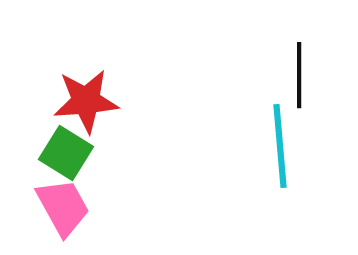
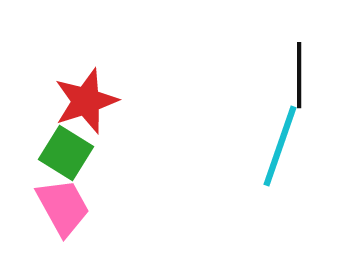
red star: rotated 14 degrees counterclockwise
cyan line: rotated 24 degrees clockwise
